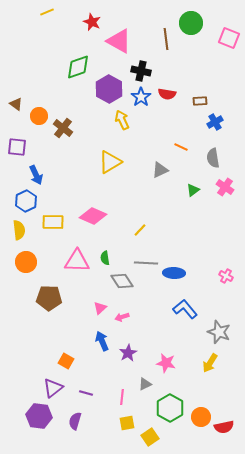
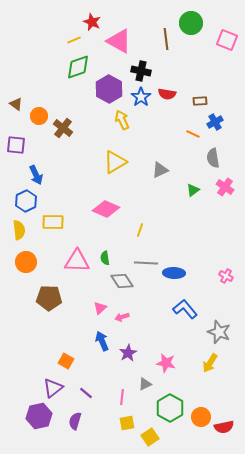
yellow line at (47, 12): moved 27 px right, 28 px down
pink square at (229, 38): moved 2 px left, 2 px down
purple square at (17, 147): moved 1 px left, 2 px up
orange line at (181, 147): moved 12 px right, 13 px up
yellow triangle at (110, 162): moved 5 px right
pink diamond at (93, 216): moved 13 px right, 7 px up
yellow line at (140, 230): rotated 24 degrees counterclockwise
purple line at (86, 393): rotated 24 degrees clockwise
purple hexagon at (39, 416): rotated 20 degrees counterclockwise
